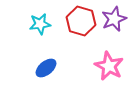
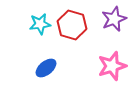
red hexagon: moved 9 px left, 4 px down
pink star: moved 3 px right; rotated 28 degrees clockwise
